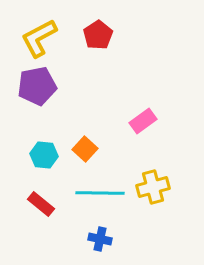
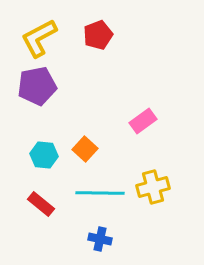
red pentagon: rotated 12 degrees clockwise
